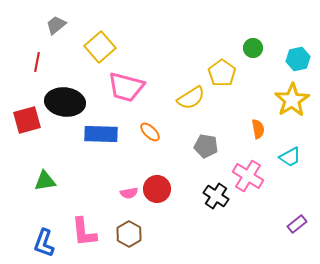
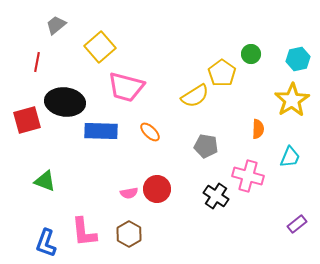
green circle: moved 2 px left, 6 px down
yellow semicircle: moved 4 px right, 2 px up
orange semicircle: rotated 12 degrees clockwise
blue rectangle: moved 3 px up
cyan trapezoid: rotated 40 degrees counterclockwise
pink cross: rotated 16 degrees counterclockwise
green triangle: rotated 30 degrees clockwise
blue L-shape: moved 2 px right
